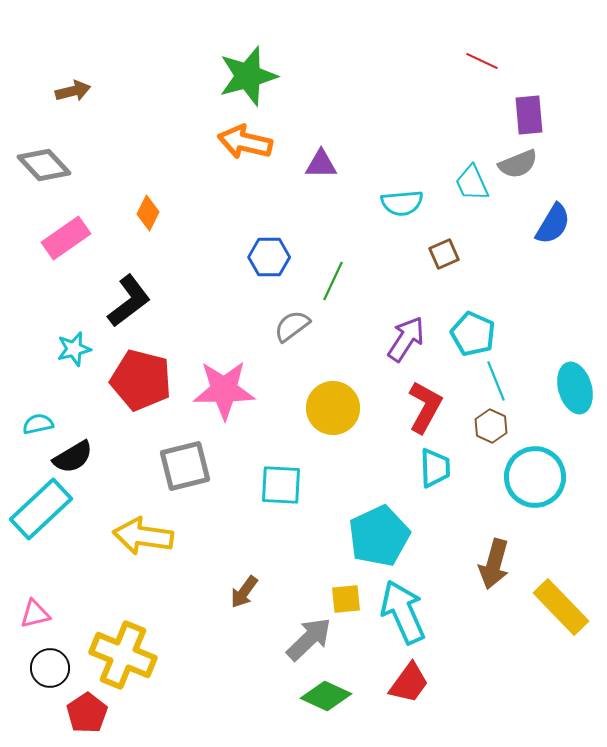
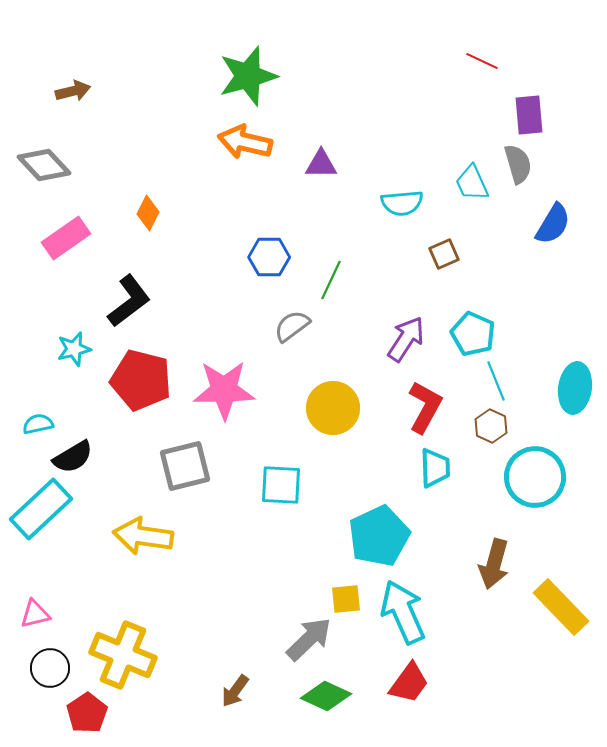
gray semicircle at (518, 164): rotated 84 degrees counterclockwise
green line at (333, 281): moved 2 px left, 1 px up
cyan ellipse at (575, 388): rotated 24 degrees clockwise
brown arrow at (244, 592): moved 9 px left, 99 px down
